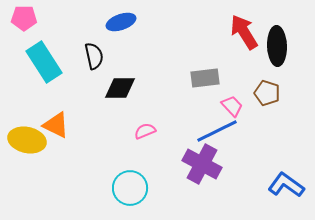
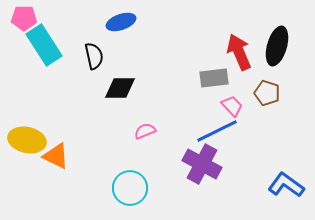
red arrow: moved 5 px left, 20 px down; rotated 9 degrees clockwise
black ellipse: rotated 18 degrees clockwise
cyan rectangle: moved 17 px up
gray rectangle: moved 9 px right
orange triangle: moved 31 px down
